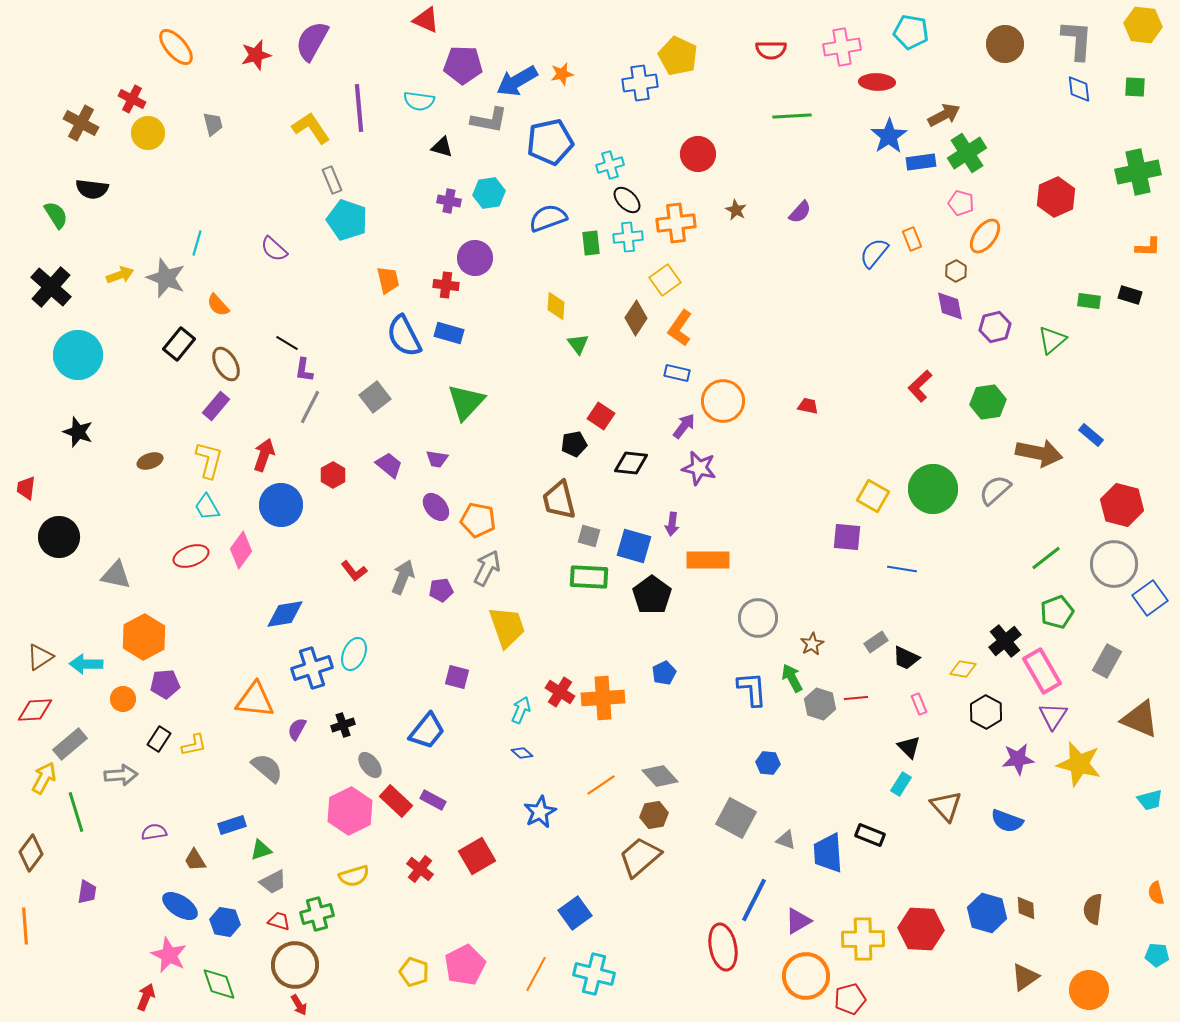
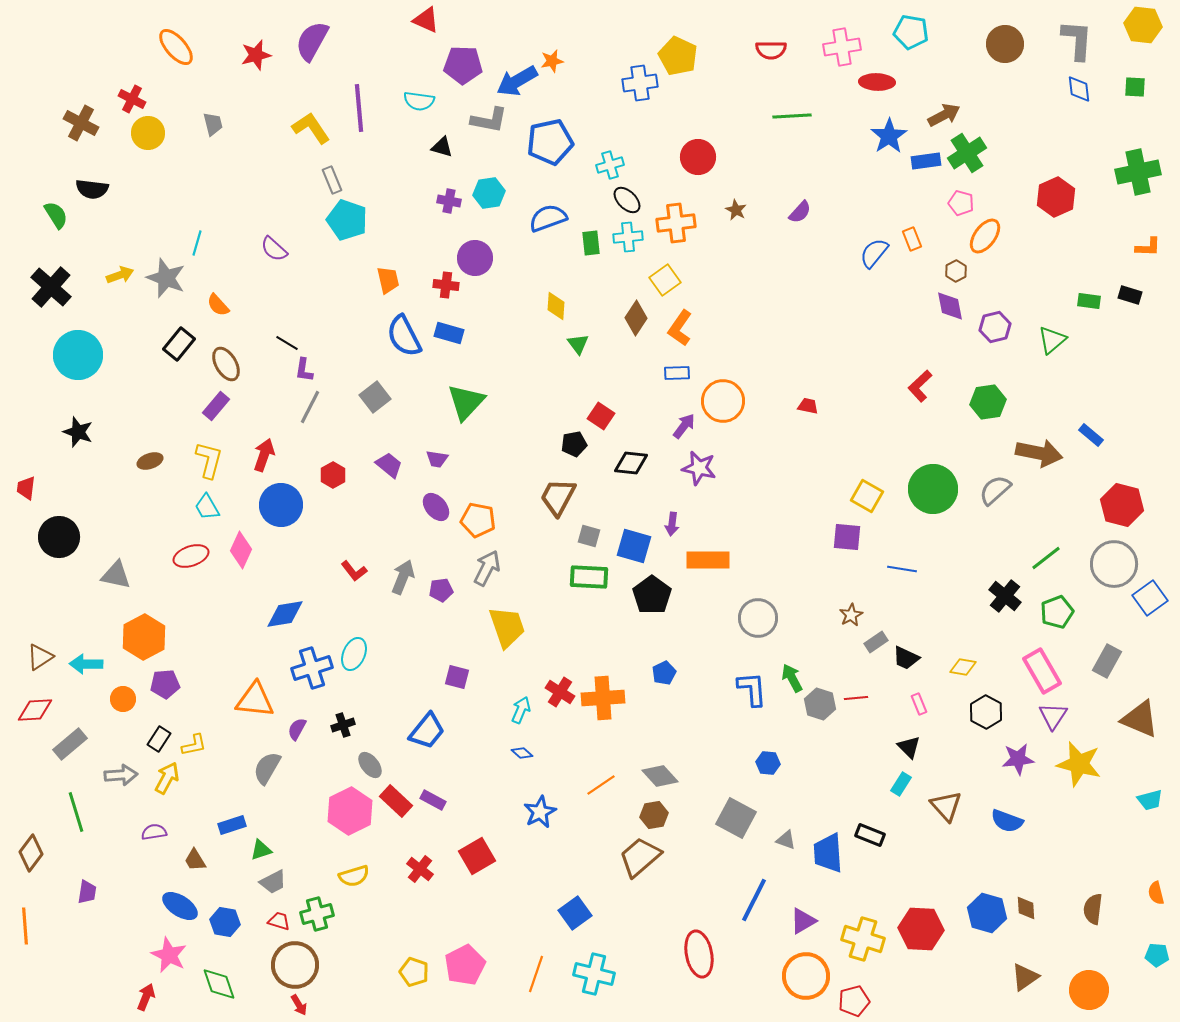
orange star at (562, 74): moved 10 px left, 13 px up
red circle at (698, 154): moved 3 px down
blue rectangle at (921, 162): moved 5 px right, 1 px up
blue rectangle at (677, 373): rotated 15 degrees counterclockwise
yellow square at (873, 496): moved 6 px left
brown trapezoid at (559, 500): moved 1 px left, 3 px up; rotated 42 degrees clockwise
pink diamond at (241, 550): rotated 12 degrees counterclockwise
black cross at (1005, 641): moved 45 px up; rotated 12 degrees counterclockwise
brown star at (812, 644): moved 39 px right, 29 px up
yellow diamond at (963, 669): moved 2 px up
gray semicircle at (267, 768): rotated 100 degrees counterclockwise
yellow arrow at (44, 778): moved 123 px right
purple triangle at (798, 921): moved 5 px right
yellow cross at (863, 939): rotated 18 degrees clockwise
red ellipse at (723, 947): moved 24 px left, 7 px down
orange line at (536, 974): rotated 9 degrees counterclockwise
red pentagon at (850, 999): moved 4 px right, 2 px down
